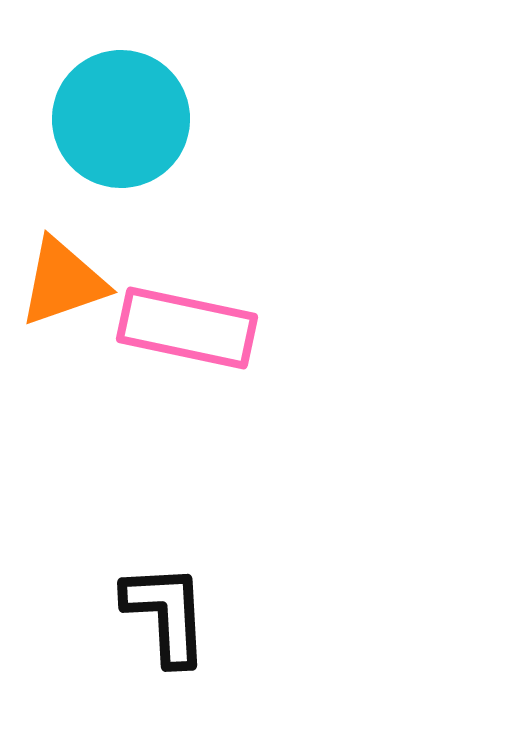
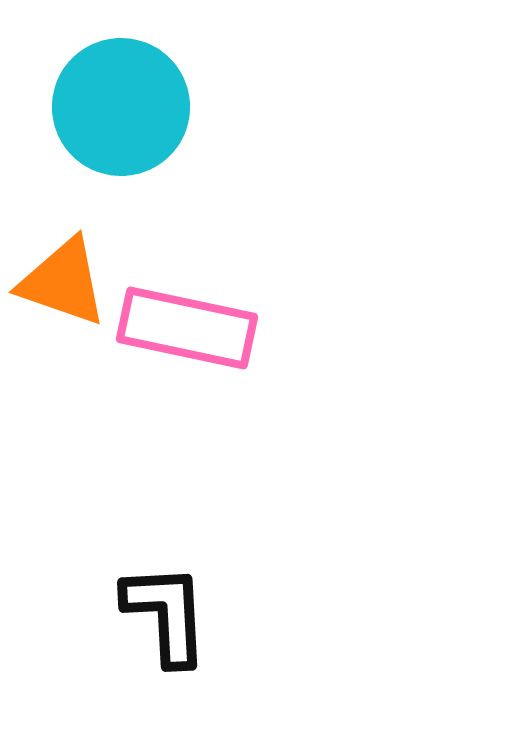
cyan circle: moved 12 px up
orange triangle: rotated 38 degrees clockwise
